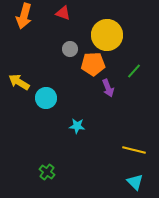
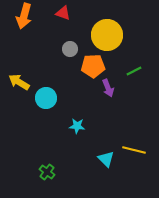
orange pentagon: moved 2 px down
green line: rotated 21 degrees clockwise
cyan triangle: moved 29 px left, 23 px up
